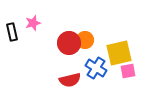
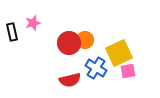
yellow square: rotated 12 degrees counterclockwise
